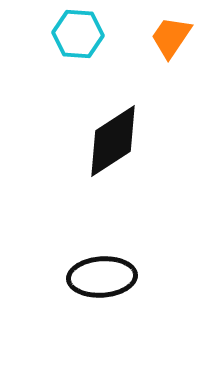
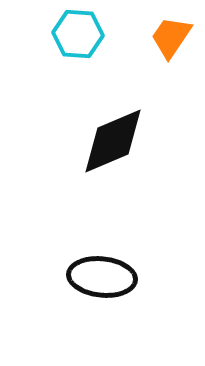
black diamond: rotated 10 degrees clockwise
black ellipse: rotated 10 degrees clockwise
